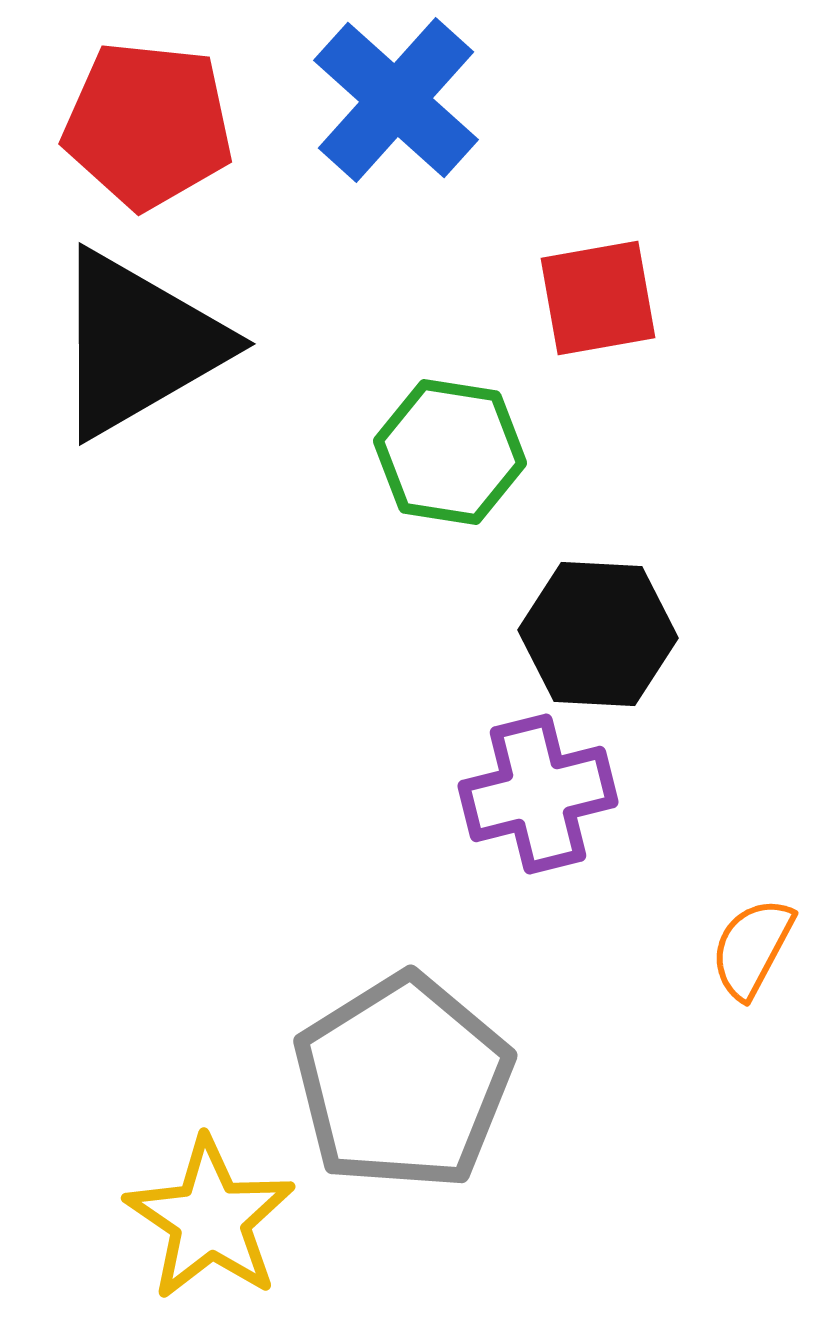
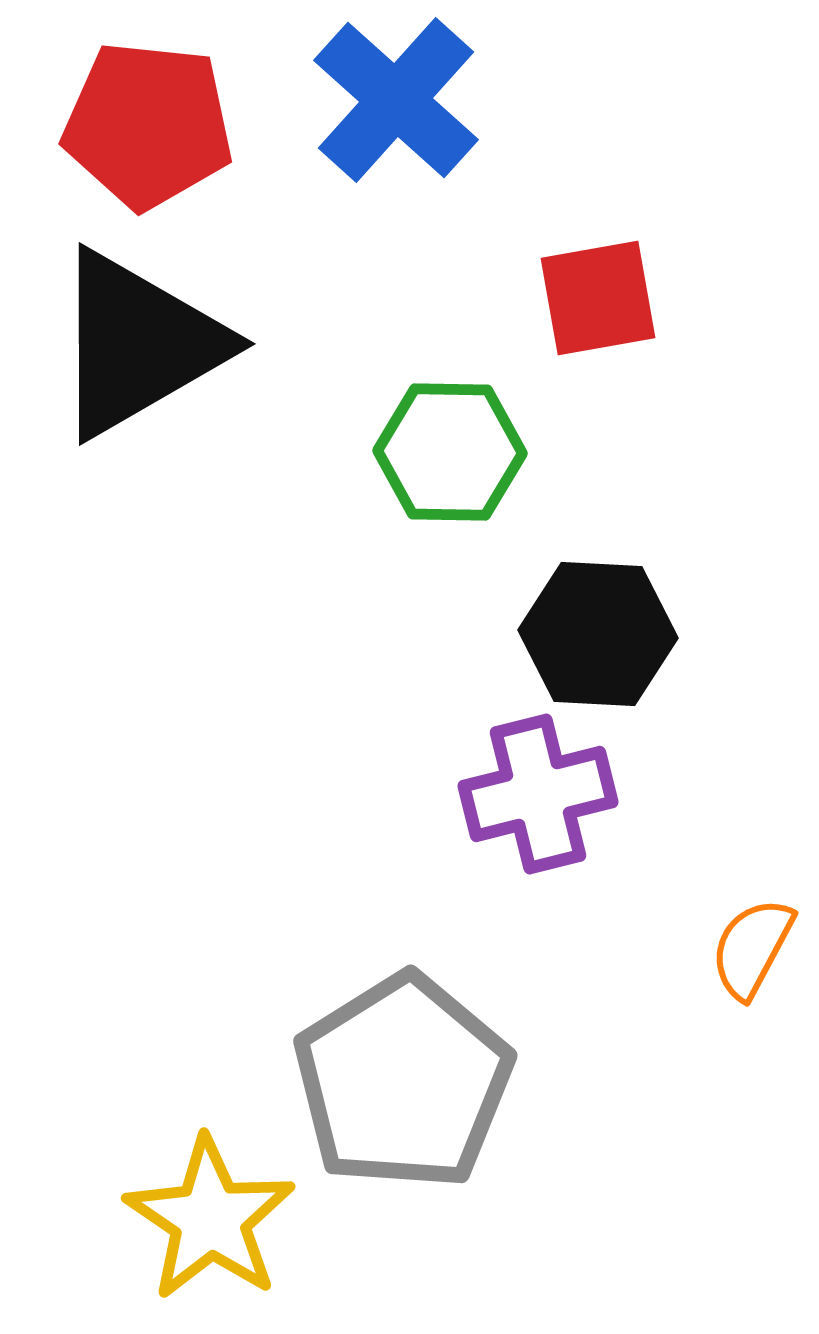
green hexagon: rotated 8 degrees counterclockwise
